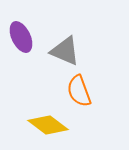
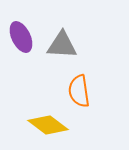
gray triangle: moved 3 px left, 6 px up; rotated 20 degrees counterclockwise
orange semicircle: rotated 12 degrees clockwise
